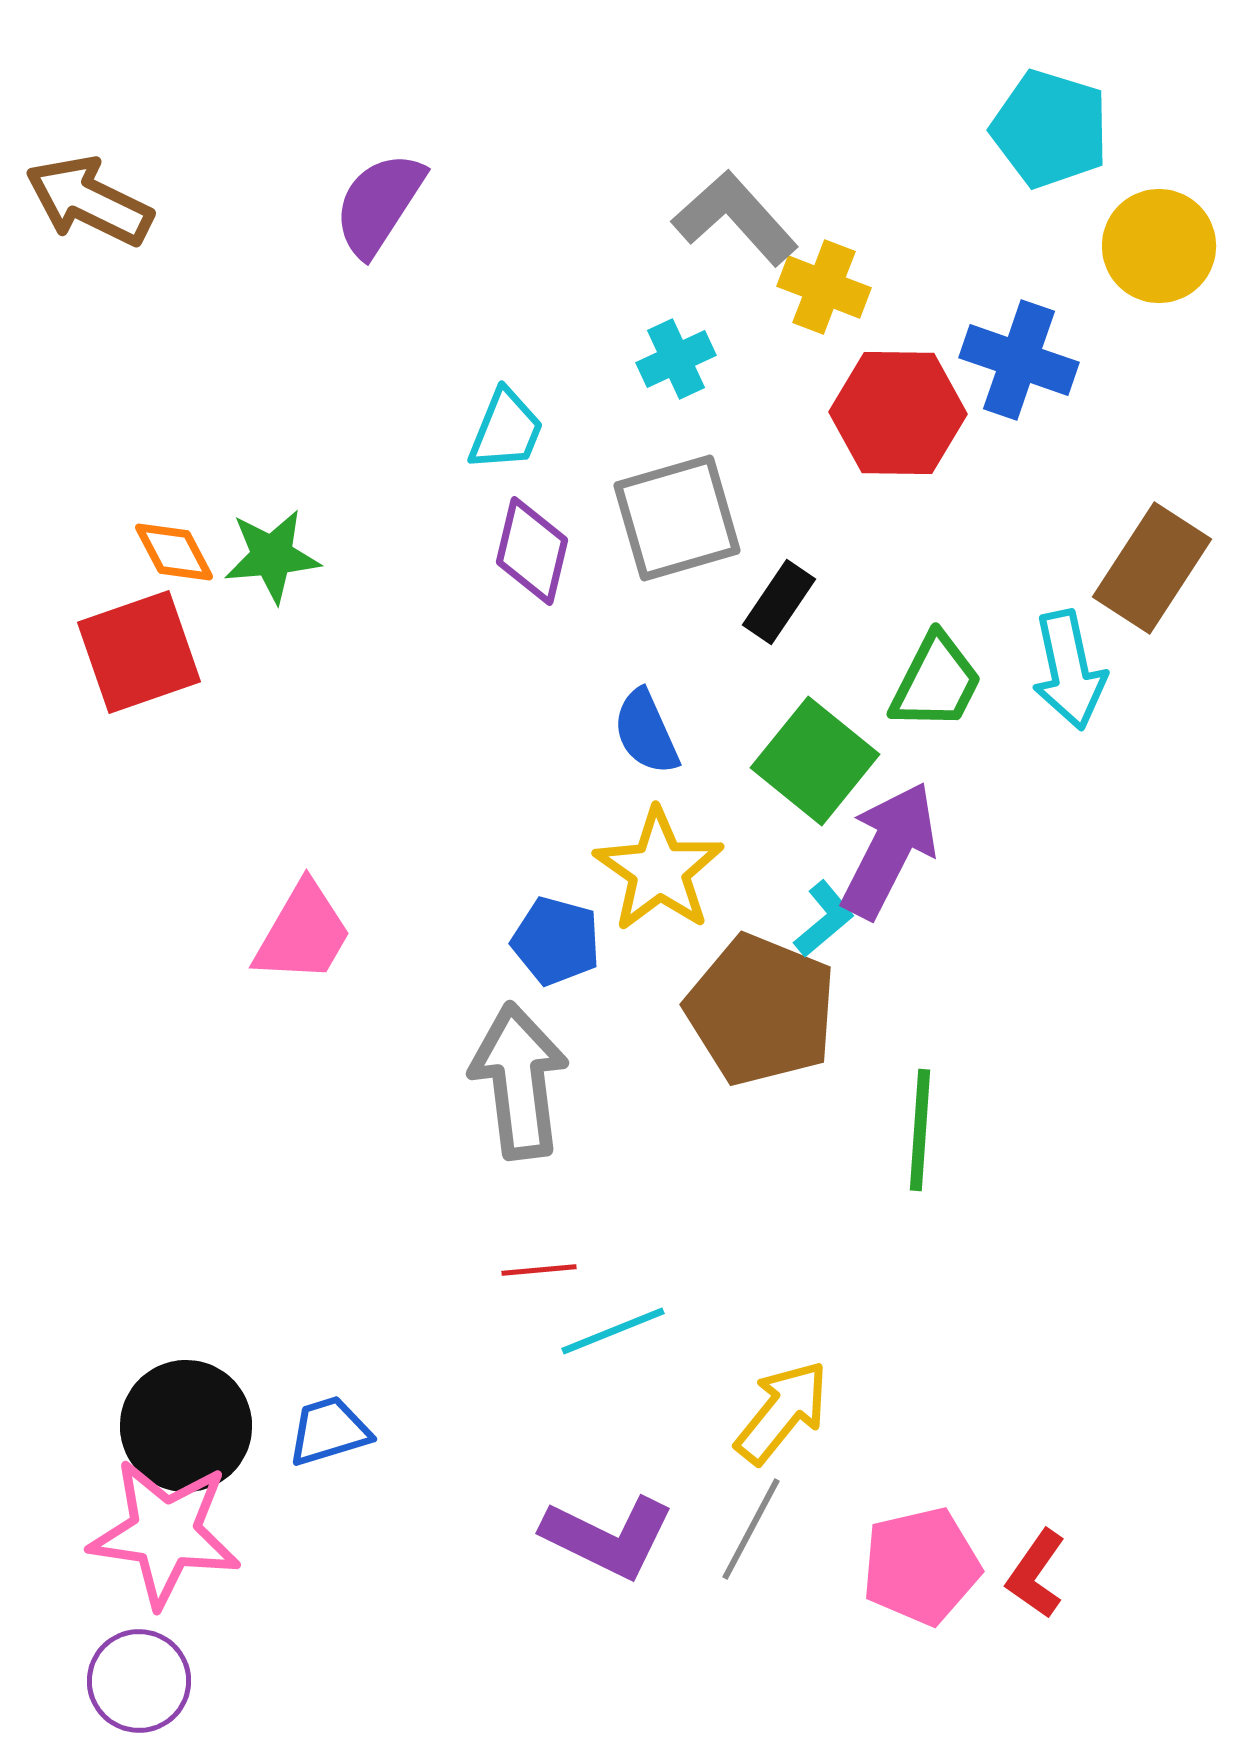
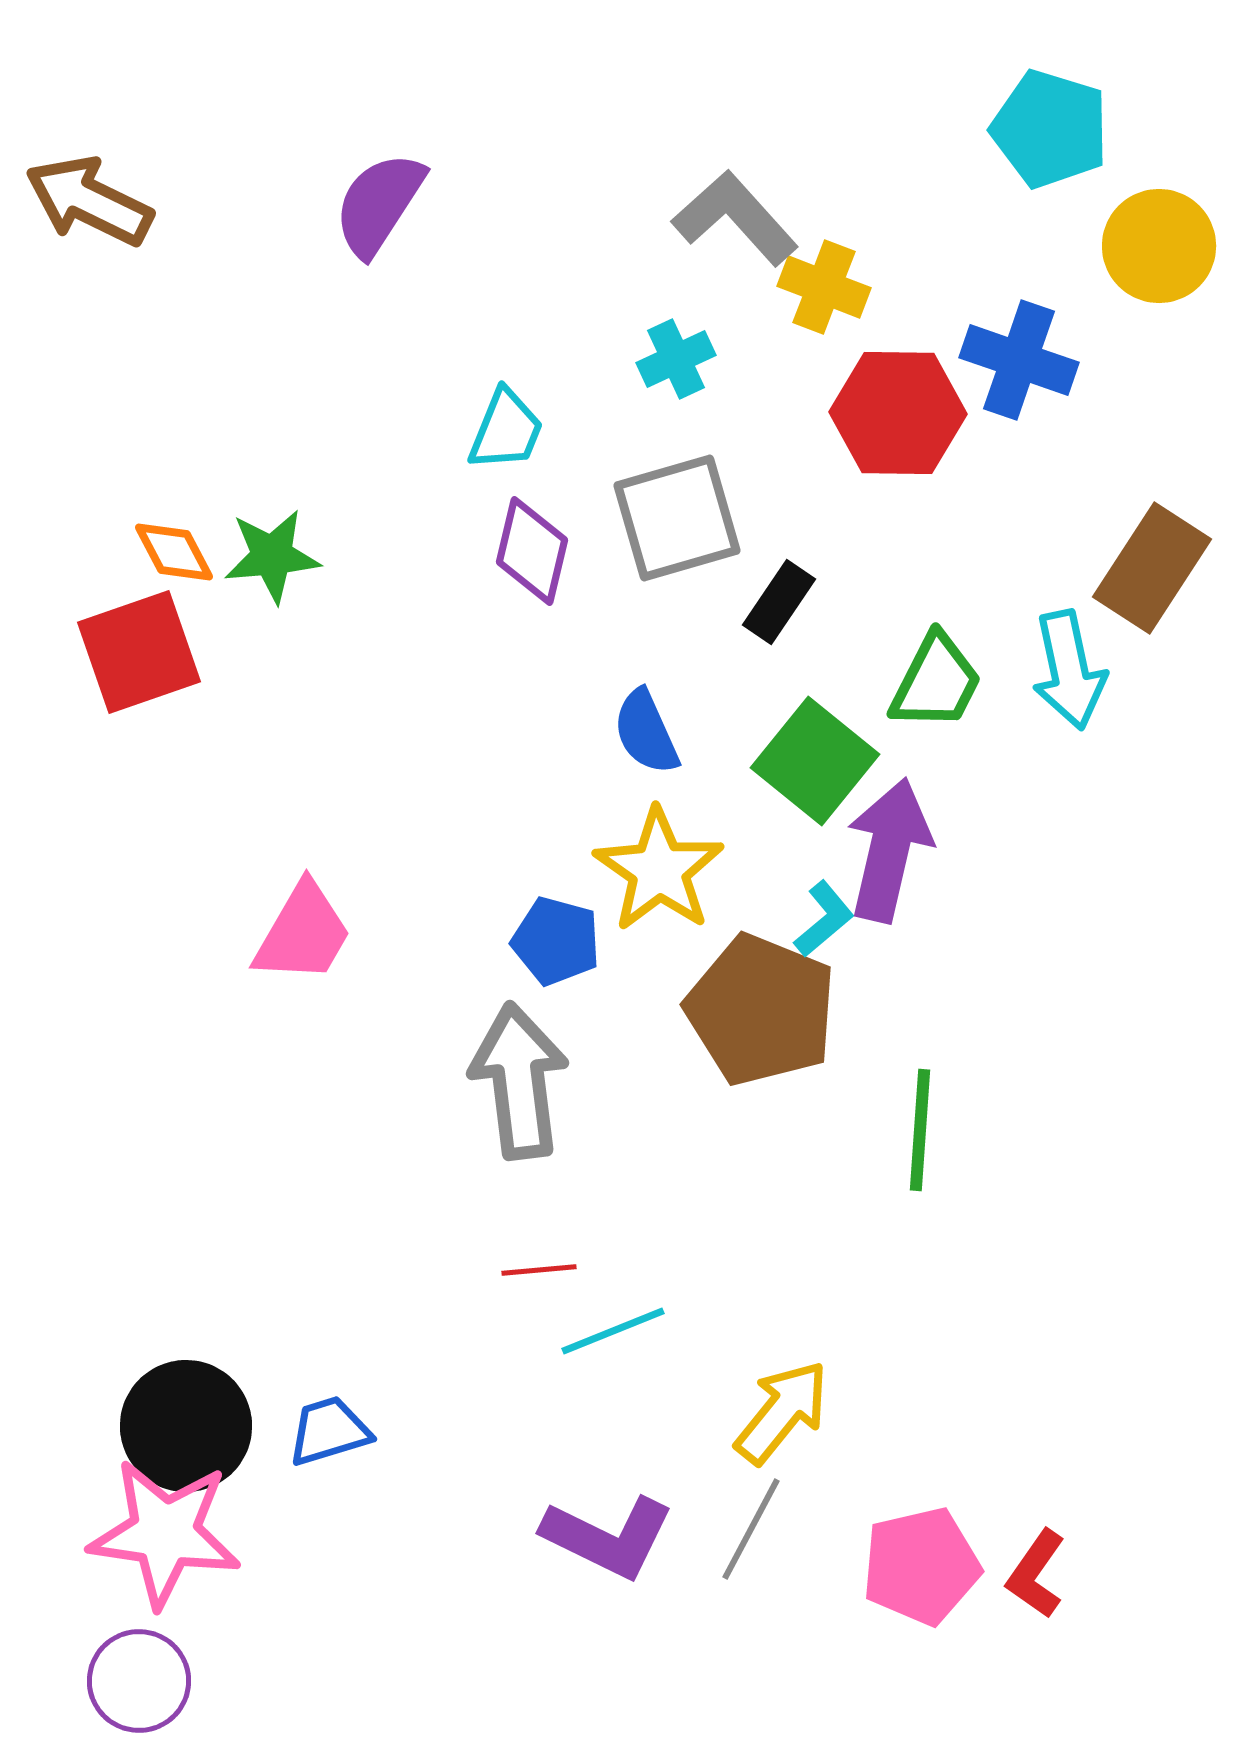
purple arrow: rotated 14 degrees counterclockwise
